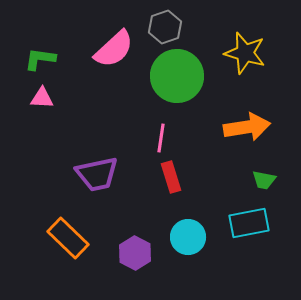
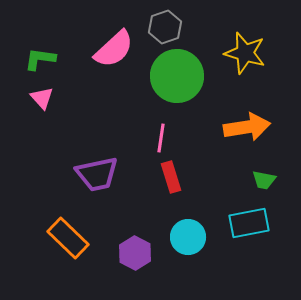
pink triangle: rotated 45 degrees clockwise
